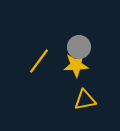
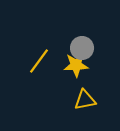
gray circle: moved 3 px right, 1 px down
